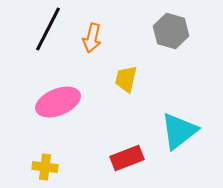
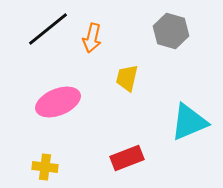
black line: rotated 24 degrees clockwise
yellow trapezoid: moved 1 px right, 1 px up
cyan triangle: moved 10 px right, 9 px up; rotated 15 degrees clockwise
